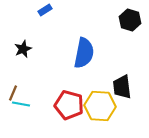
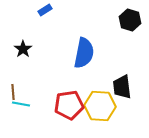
black star: rotated 12 degrees counterclockwise
brown line: moved 1 px up; rotated 28 degrees counterclockwise
red pentagon: rotated 24 degrees counterclockwise
